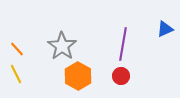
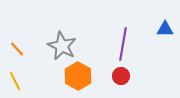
blue triangle: rotated 24 degrees clockwise
gray star: rotated 8 degrees counterclockwise
yellow line: moved 1 px left, 7 px down
